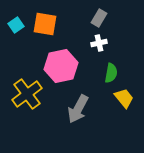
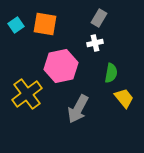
white cross: moved 4 px left
